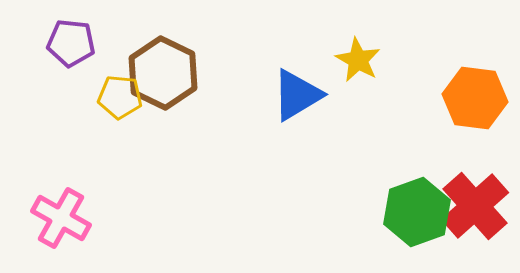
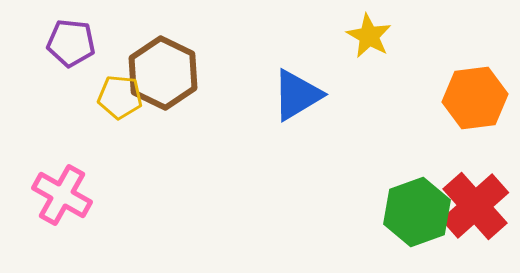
yellow star: moved 11 px right, 24 px up
orange hexagon: rotated 14 degrees counterclockwise
pink cross: moved 1 px right, 23 px up
